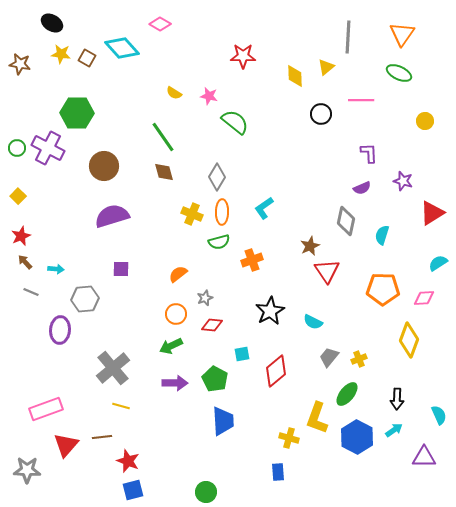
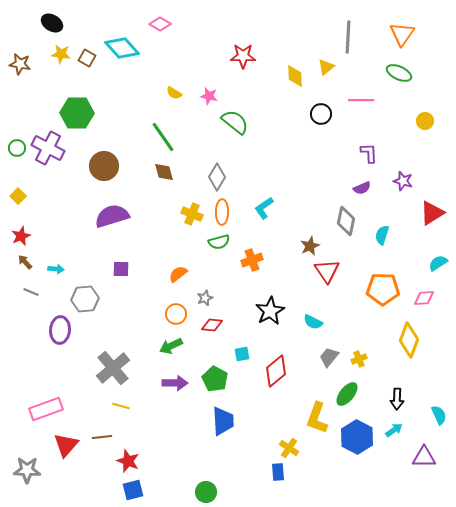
yellow cross at (289, 438): moved 10 px down; rotated 18 degrees clockwise
